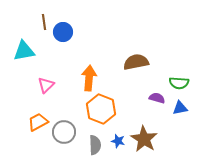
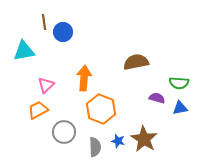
orange arrow: moved 5 px left
orange trapezoid: moved 12 px up
gray semicircle: moved 2 px down
